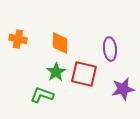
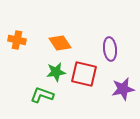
orange cross: moved 1 px left, 1 px down
orange diamond: rotated 35 degrees counterclockwise
green star: rotated 24 degrees clockwise
